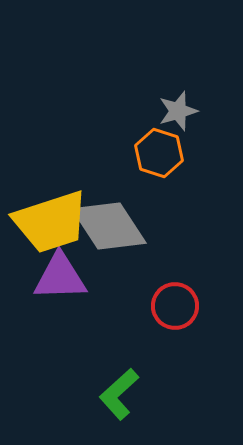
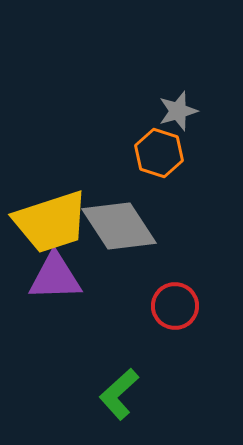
gray diamond: moved 10 px right
purple triangle: moved 5 px left
